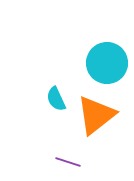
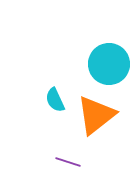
cyan circle: moved 2 px right, 1 px down
cyan semicircle: moved 1 px left, 1 px down
